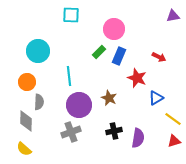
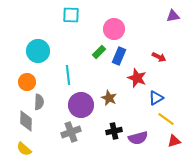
cyan line: moved 1 px left, 1 px up
purple circle: moved 2 px right
yellow line: moved 7 px left
purple semicircle: rotated 66 degrees clockwise
